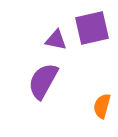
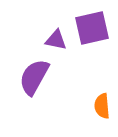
purple semicircle: moved 9 px left, 4 px up
orange semicircle: rotated 20 degrees counterclockwise
